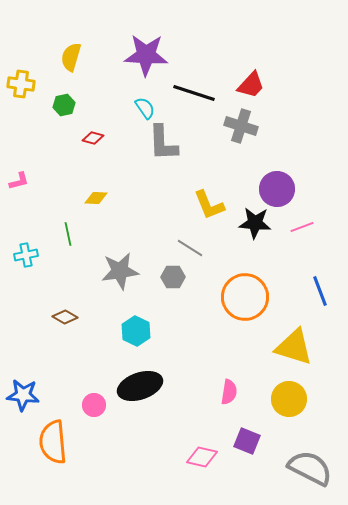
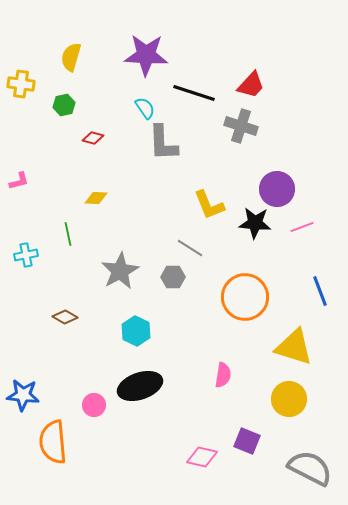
gray star: rotated 21 degrees counterclockwise
pink semicircle: moved 6 px left, 17 px up
